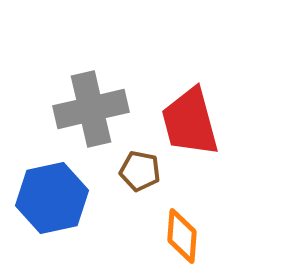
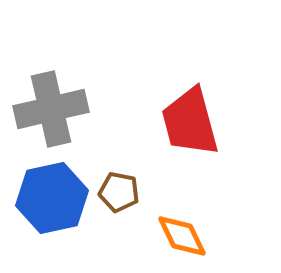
gray cross: moved 40 px left
brown pentagon: moved 21 px left, 21 px down
orange diamond: rotated 30 degrees counterclockwise
